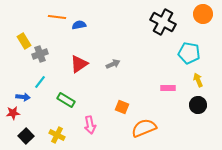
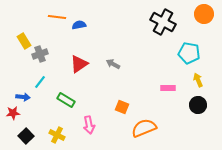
orange circle: moved 1 px right
gray arrow: rotated 128 degrees counterclockwise
pink arrow: moved 1 px left
